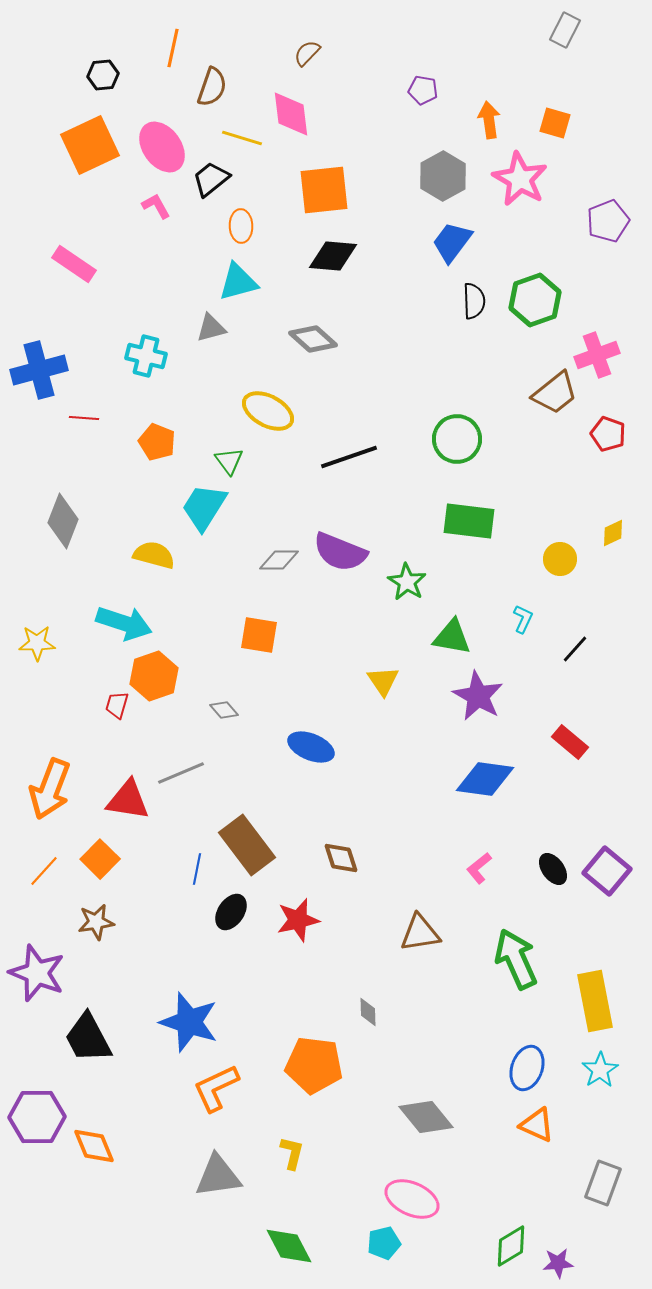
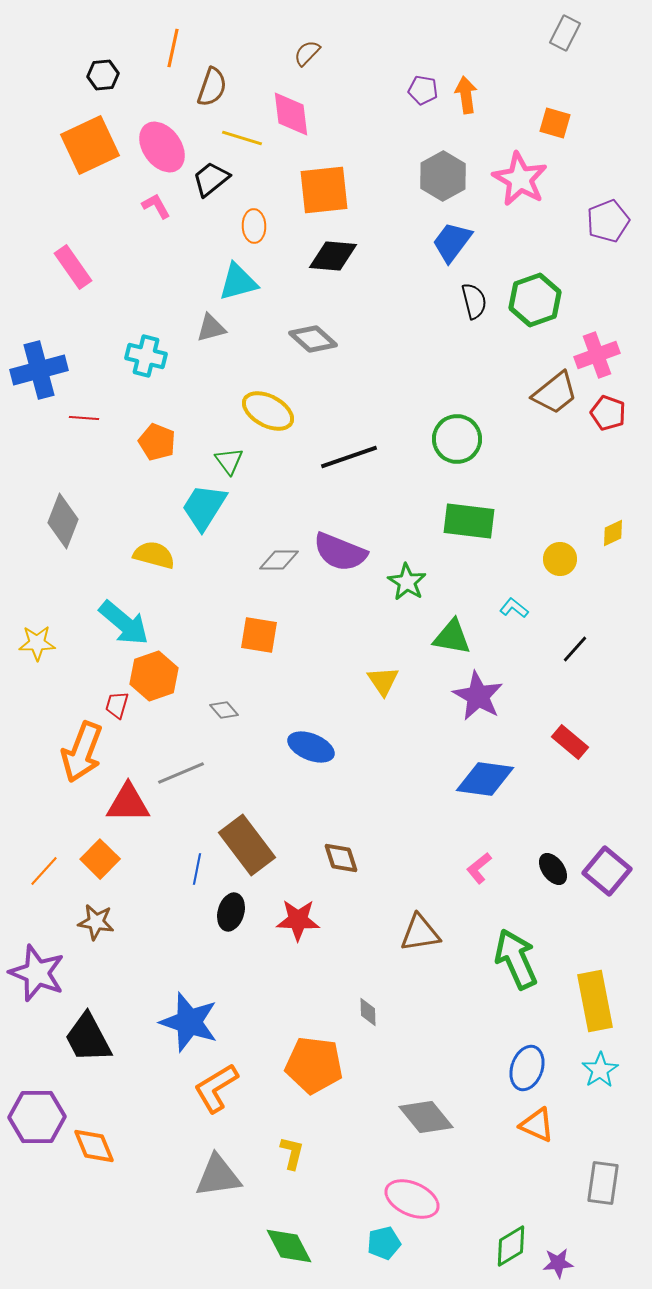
gray rectangle at (565, 30): moved 3 px down
orange arrow at (489, 120): moved 23 px left, 25 px up
orange ellipse at (241, 226): moved 13 px right
pink rectangle at (74, 264): moved 1 px left, 3 px down; rotated 21 degrees clockwise
black semicircle at (474, 301): rotated 12 degrees counterclockwise
red pentagon at (608, 434): moved 21 px up
cyan L-shape at (523, 619): moved 9 px left, 11 px up; rotated 76 degrees counterclockwise
cyan arrow at (124, 623): rotated 22 degrees clockwise
orange arrow at (50, 789): moved 32 px right, 37 px up
red triangle at (128, 800): moved 3 px down; rotated 9 degrees counterclockwise
black ellipse at (231, 912): rotated 18 degrees counterclockwise
red star at (298, 920): rotated 15 degrees clockwise
brown star at (96, 922): rotated 18 degrees clockwise
orange L-shape at (216, 1088): rotated 6 degrees counterclockwise
gray rectangle at (603, 1183): rotated 12 degrees counterclockwise
